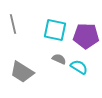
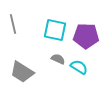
gray semicircle: moved 1 px left
